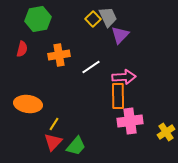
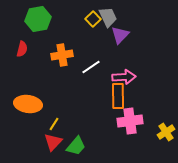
orange cross: moved 3 px right
